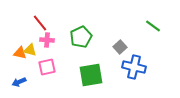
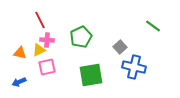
red line: moved 3 px up; rotated 12 degrees clockwise
yellow triangle: moved 9 px right; rotated 40 degrees counterclockwise
